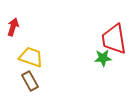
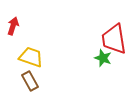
red arrow: moved 1 px up
green star: rotated 24 degrees clockwise
